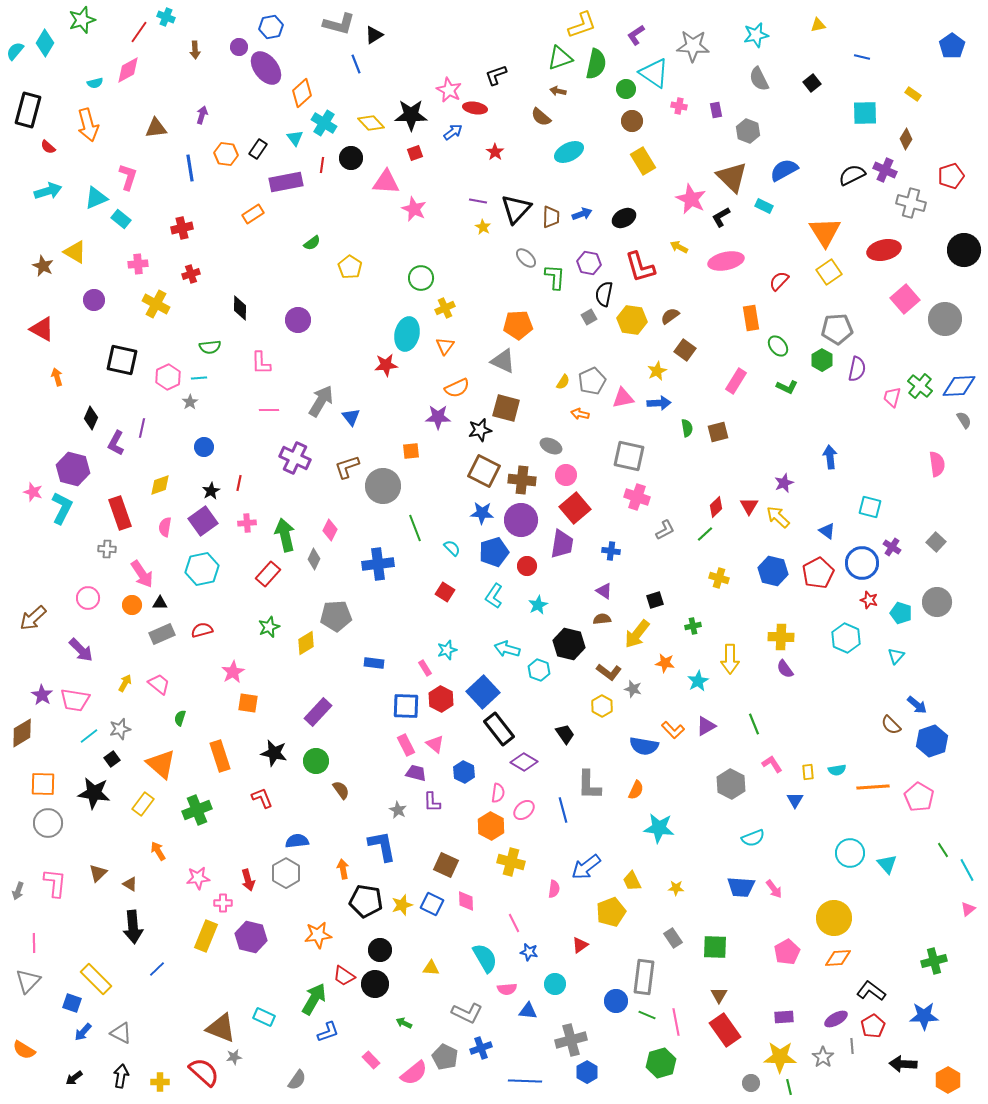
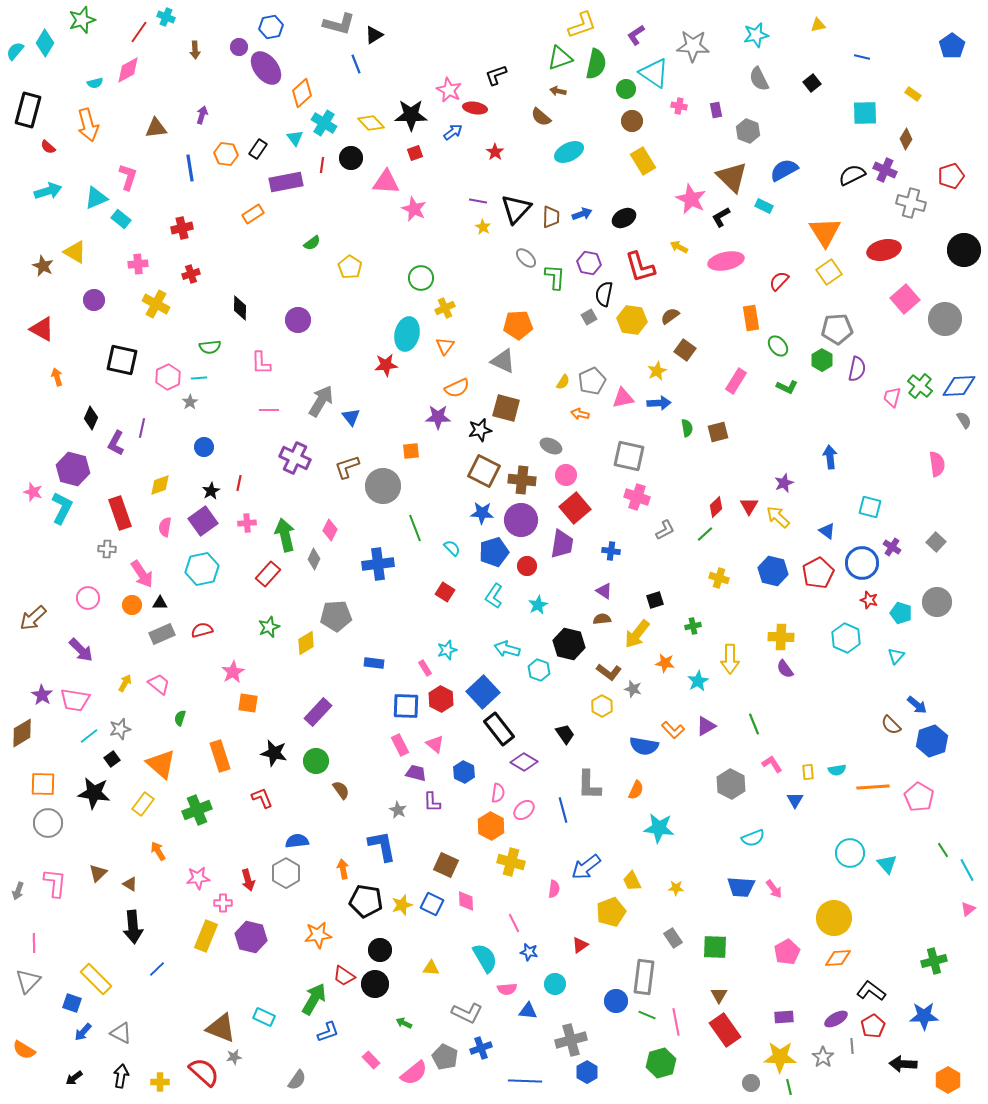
pink rectangle at (406, 745): moved 6 px left
